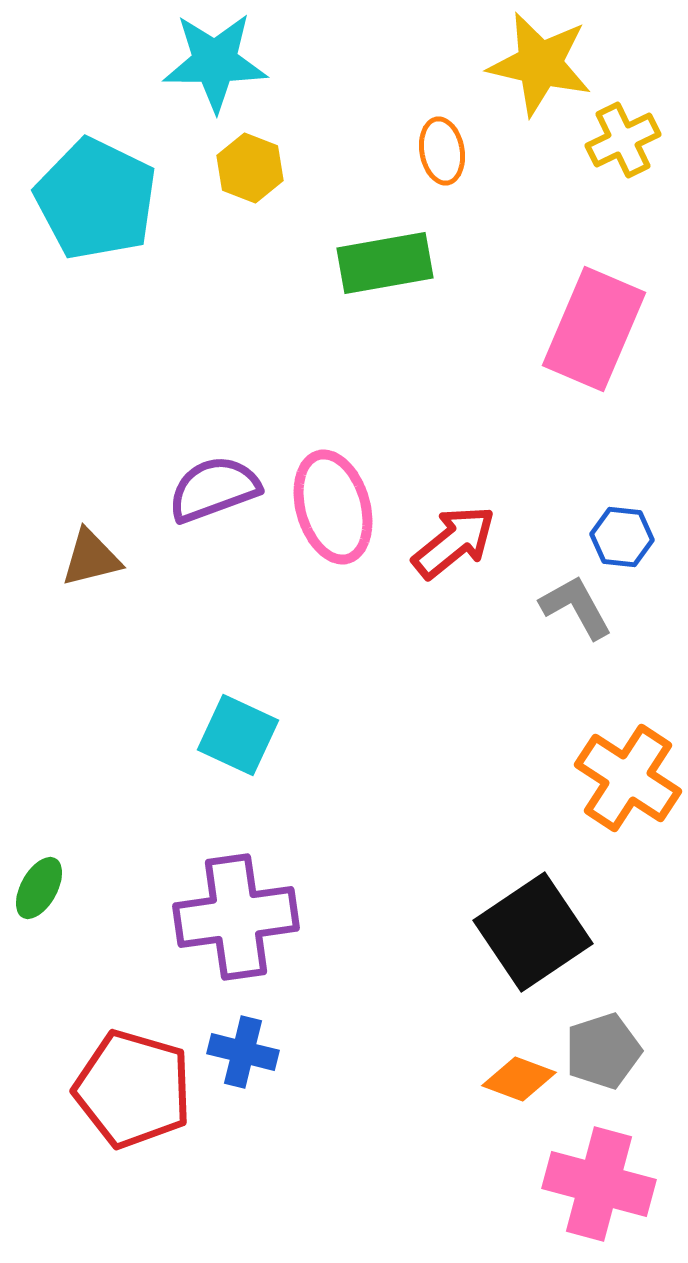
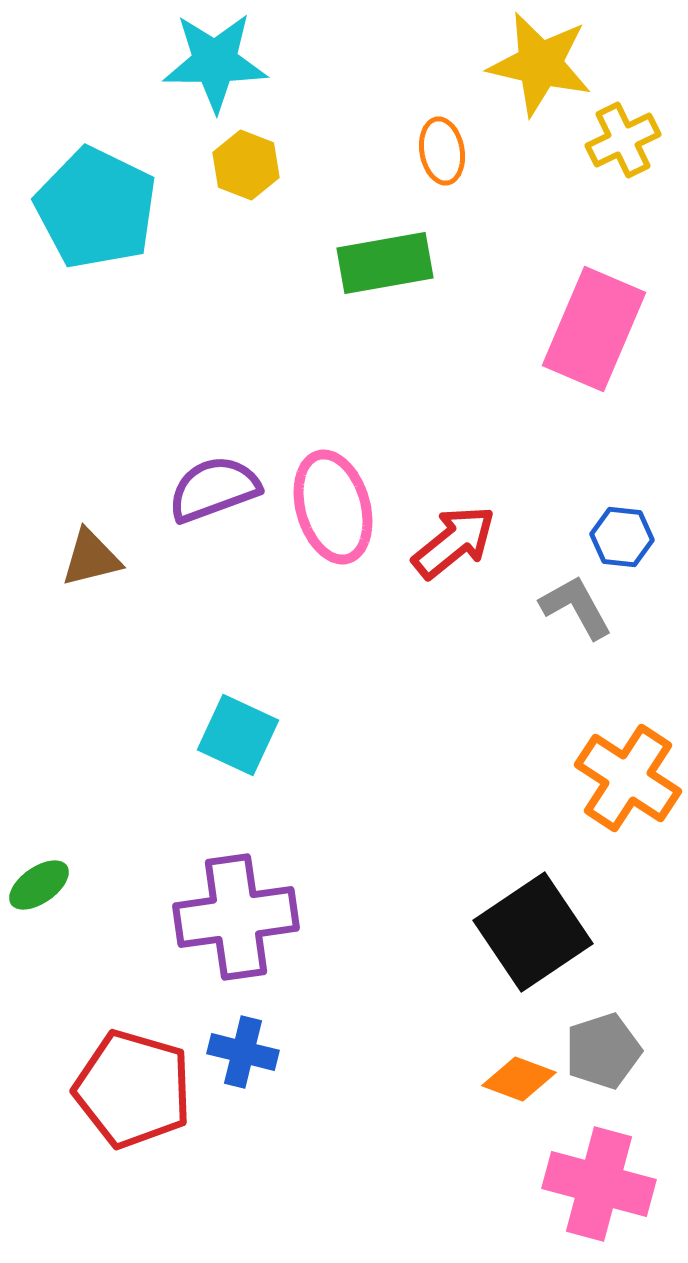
yellow hexagon: moved 4 px left, 3 px up
cyan pentagon: moved 9 px down
green ellipse: moved 3 px up; rotated 26 degrees clockwise
